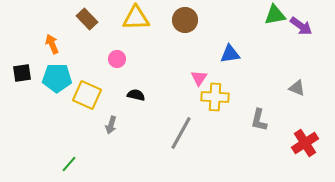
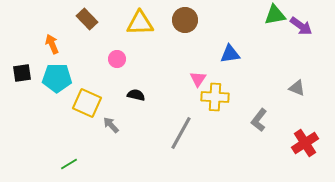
yellow triangle: moved 4 px right, 5 px down
pink triangle: moved 1 px left, 1 px down
yellow square: moved 8 px down
gray L-shape: rotated 25 degrees clockwise
gray arrow: rotated 120 degrees clockwise
green line: rotated 18 degrees clockwise
